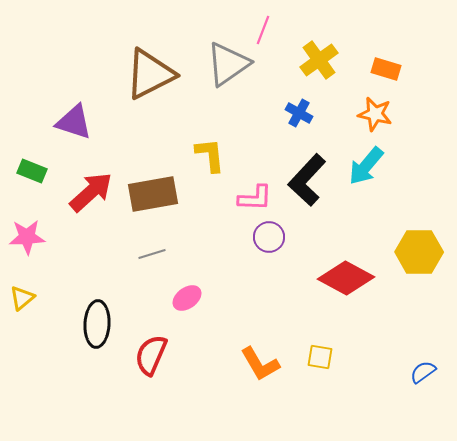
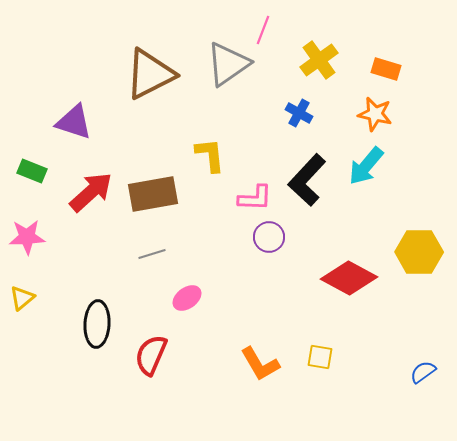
red diamond: moved 3 px right
